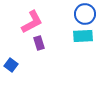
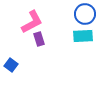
purple rectangle: moved 4 px up
